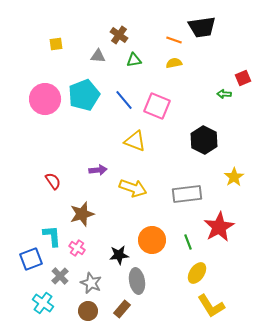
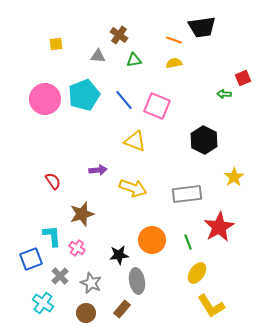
brown circle: moved 2 px left, 2 px down
